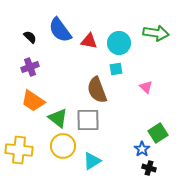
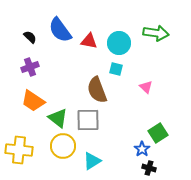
cyan square: rotated 24 degrees clockwise
